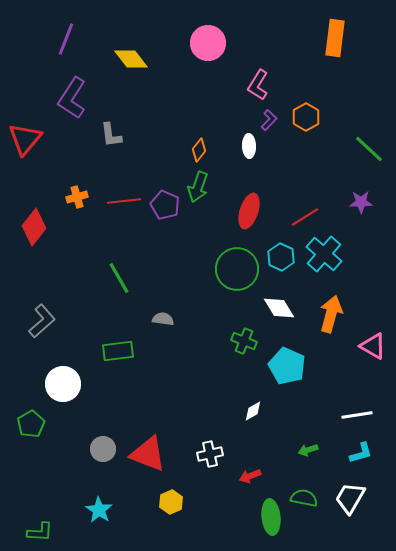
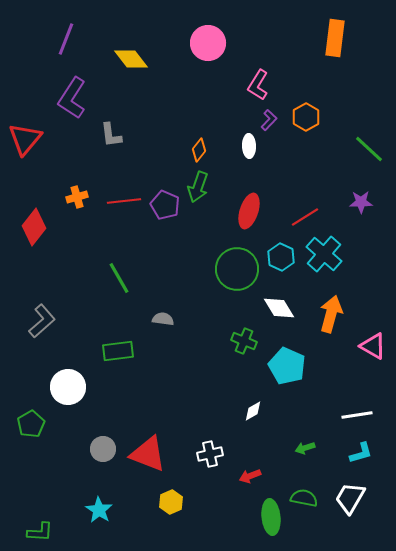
white circle at (63, 384): moved 5 px right, 3 px down
green arrow at (308, 450): moved 3 px left, 2 px up
